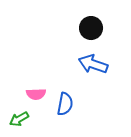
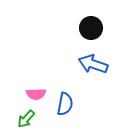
green arrow: moved 7 px right; rotated 18 degrees counterclockwise
